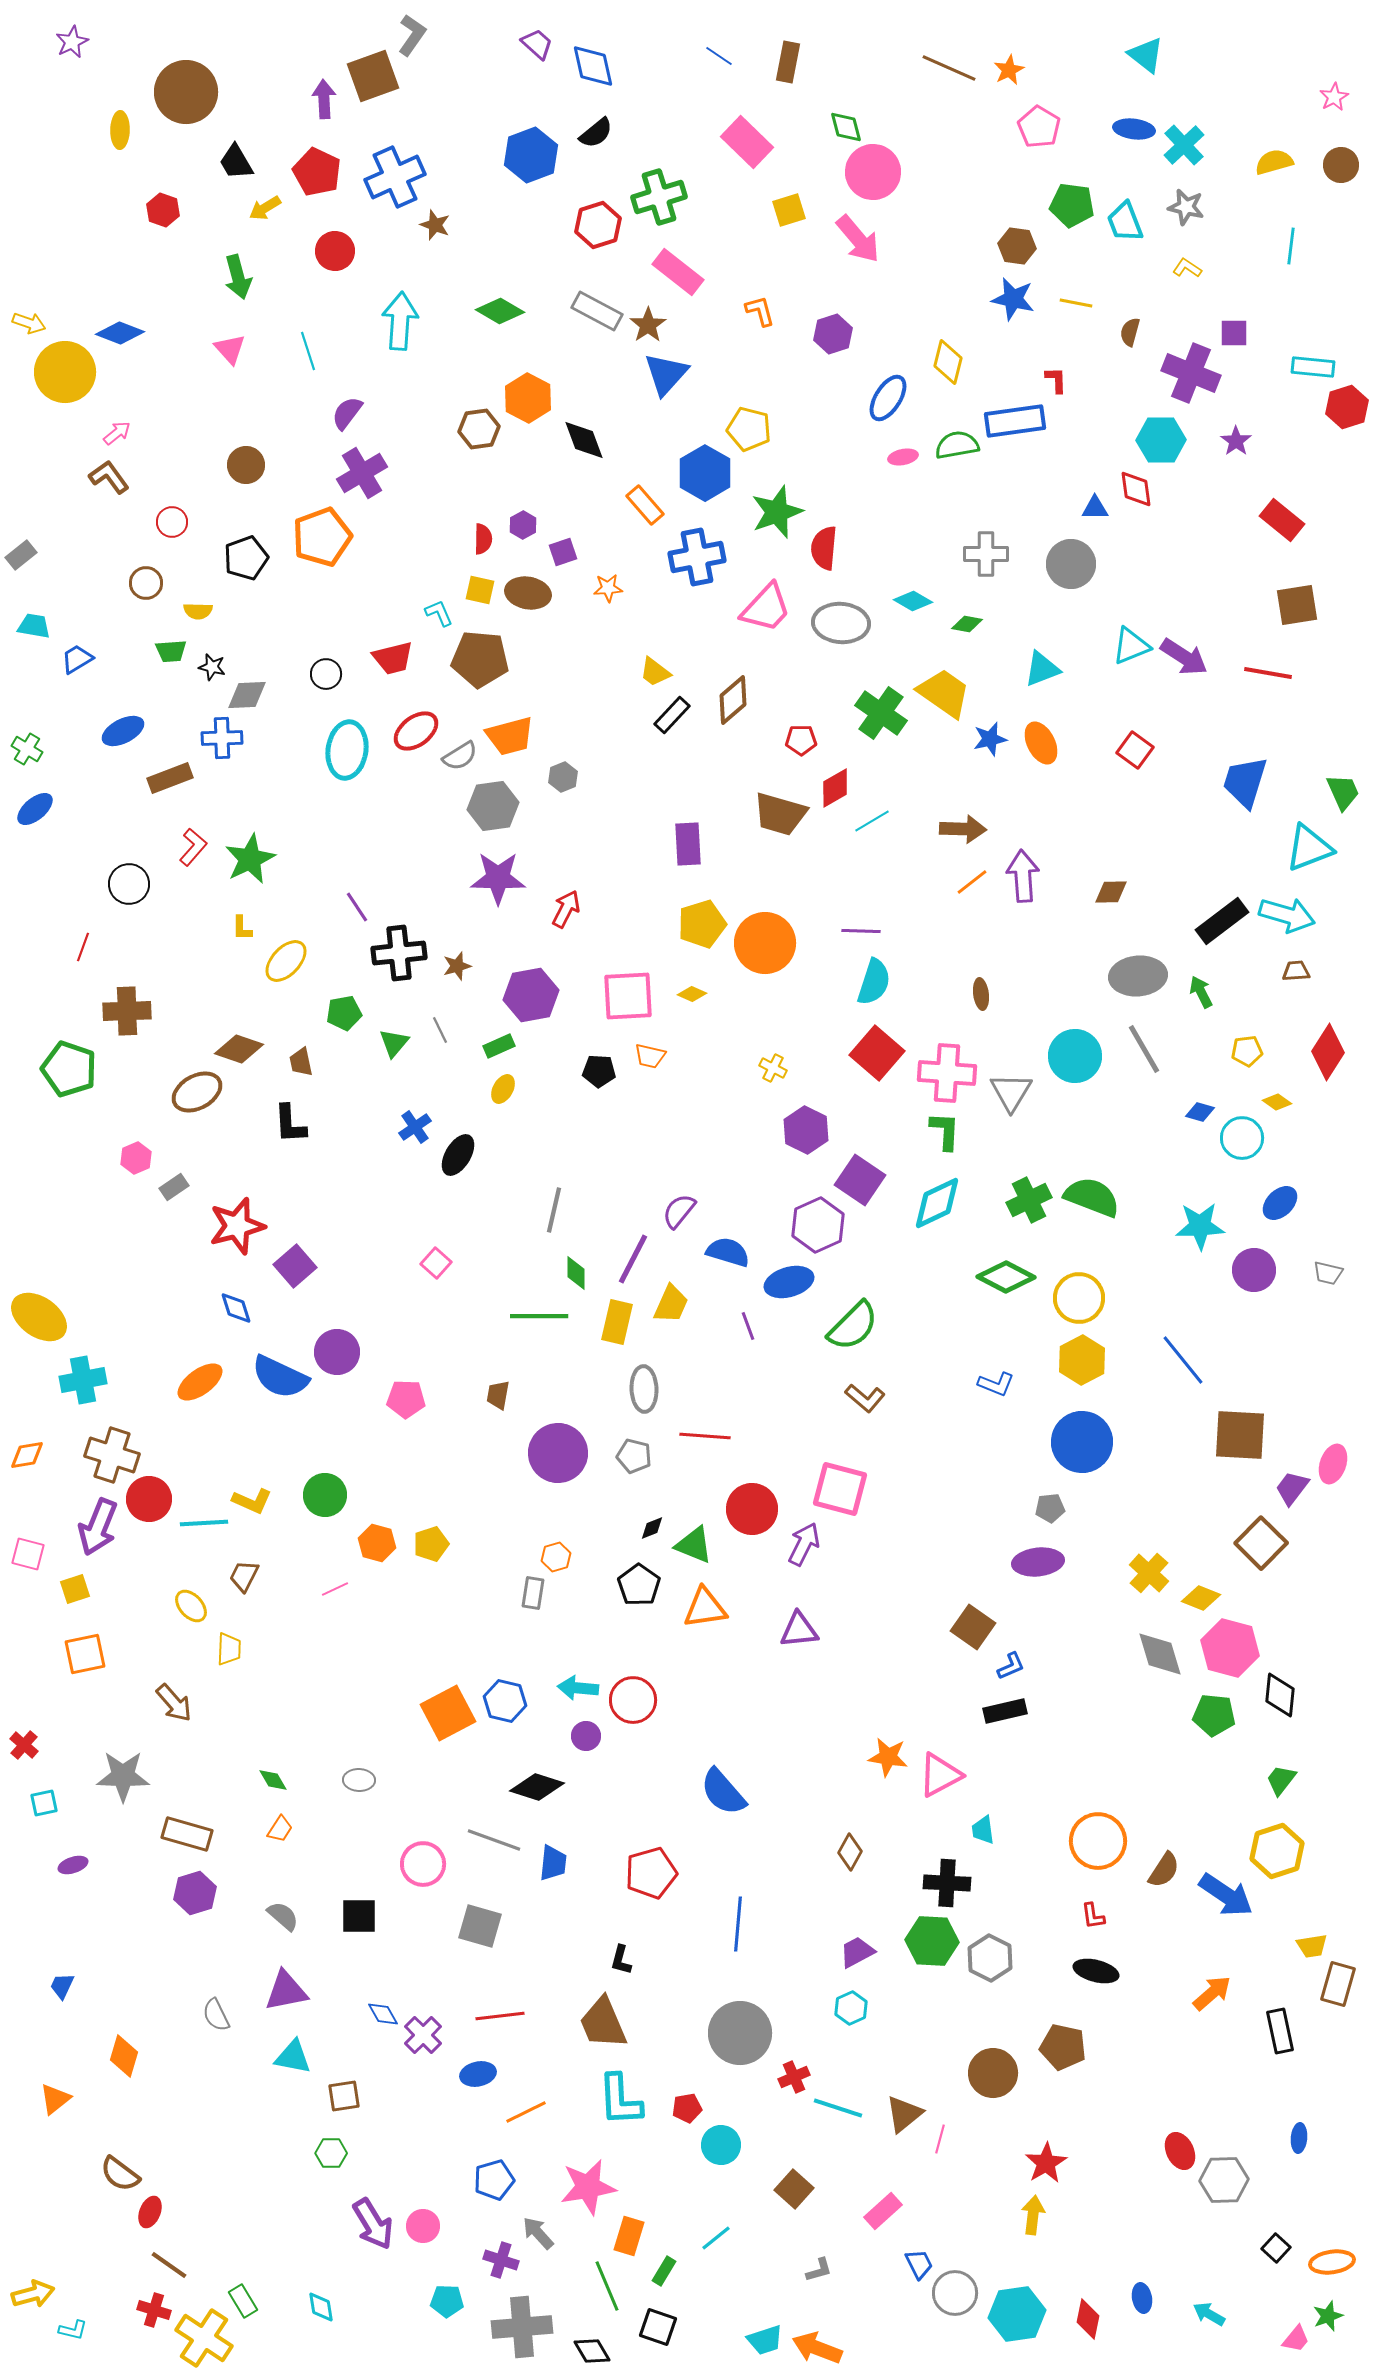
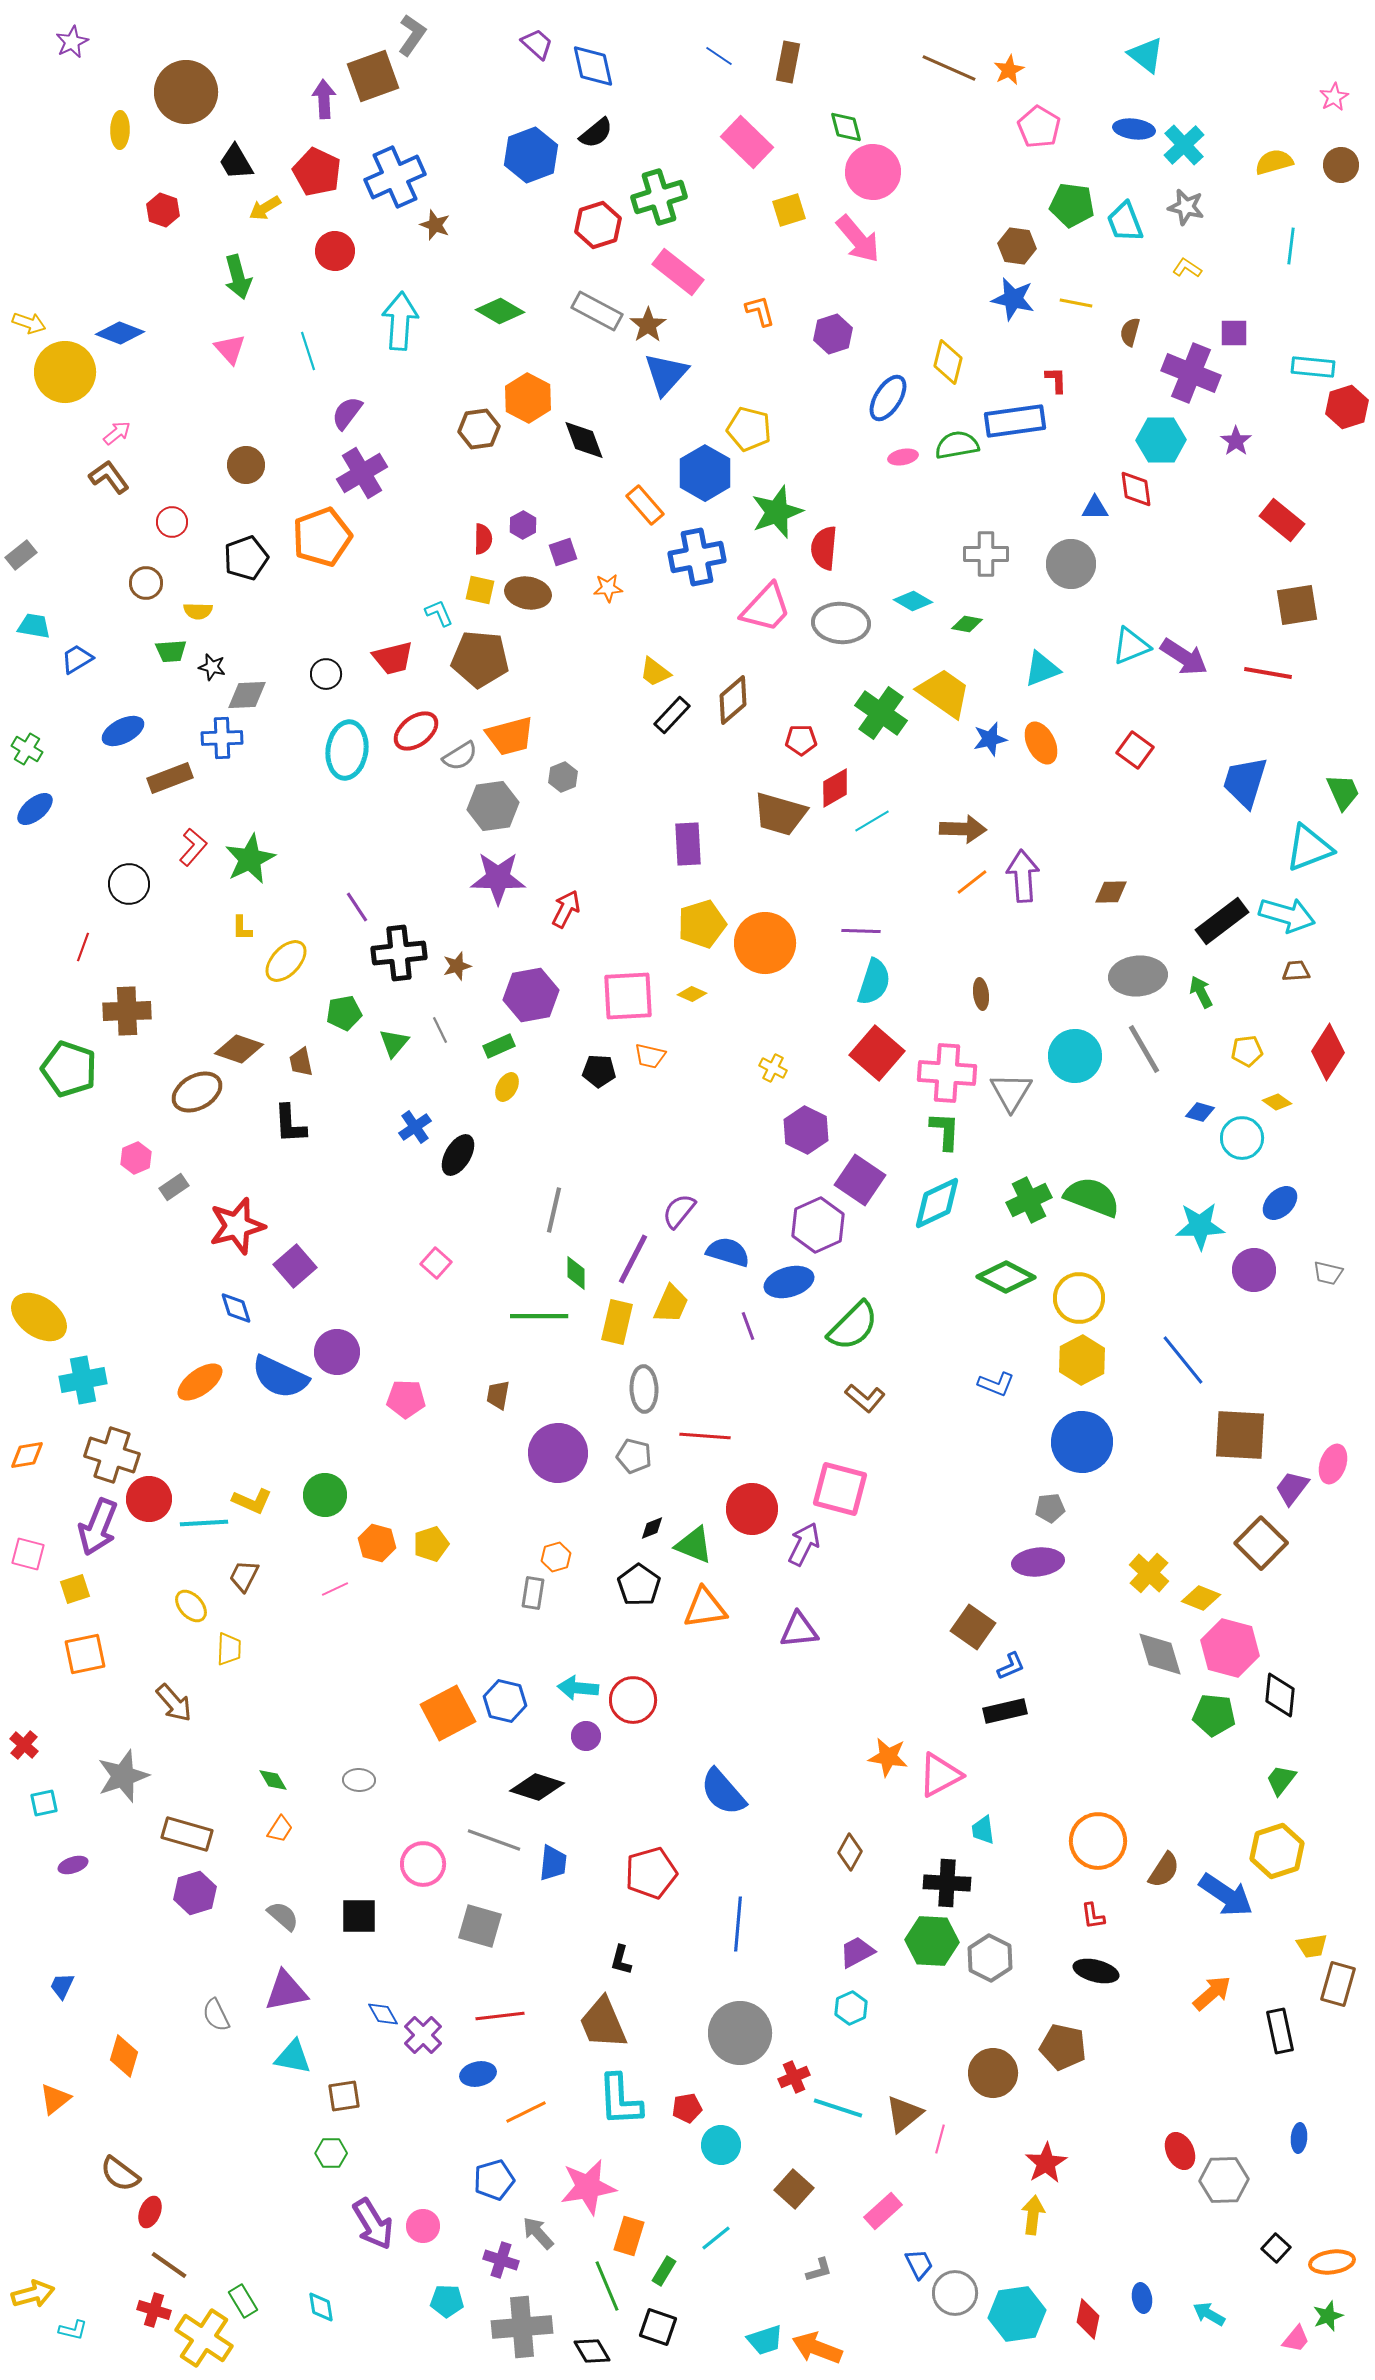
yellow ellipse at (503, 1089): moved 4 px right, 2 px up
gray star at (123, 1776): rotated 20 degrees counterclockwise
